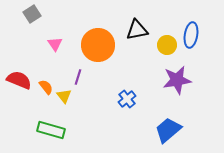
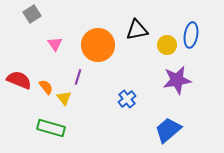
yellow triangle: moved 2 px down
green rectangle: moved 2 px up
